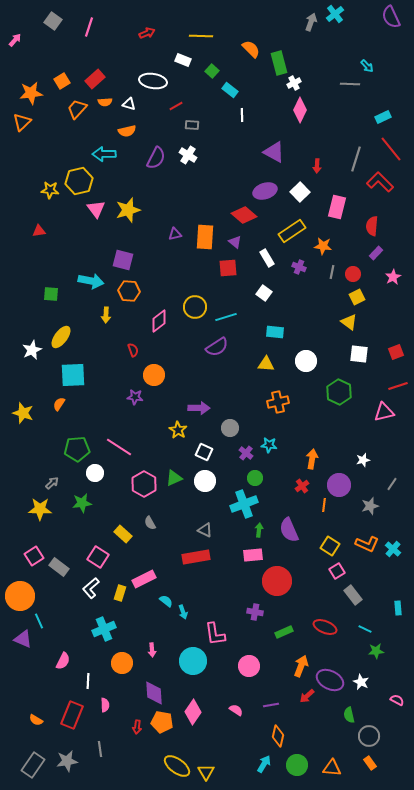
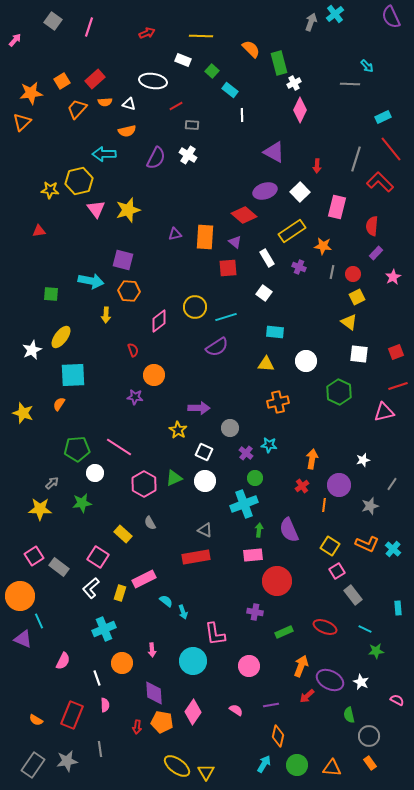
white line at (88, 681): moved 9 px right, 3 px up; rotated 21 degrees counterclockwise
